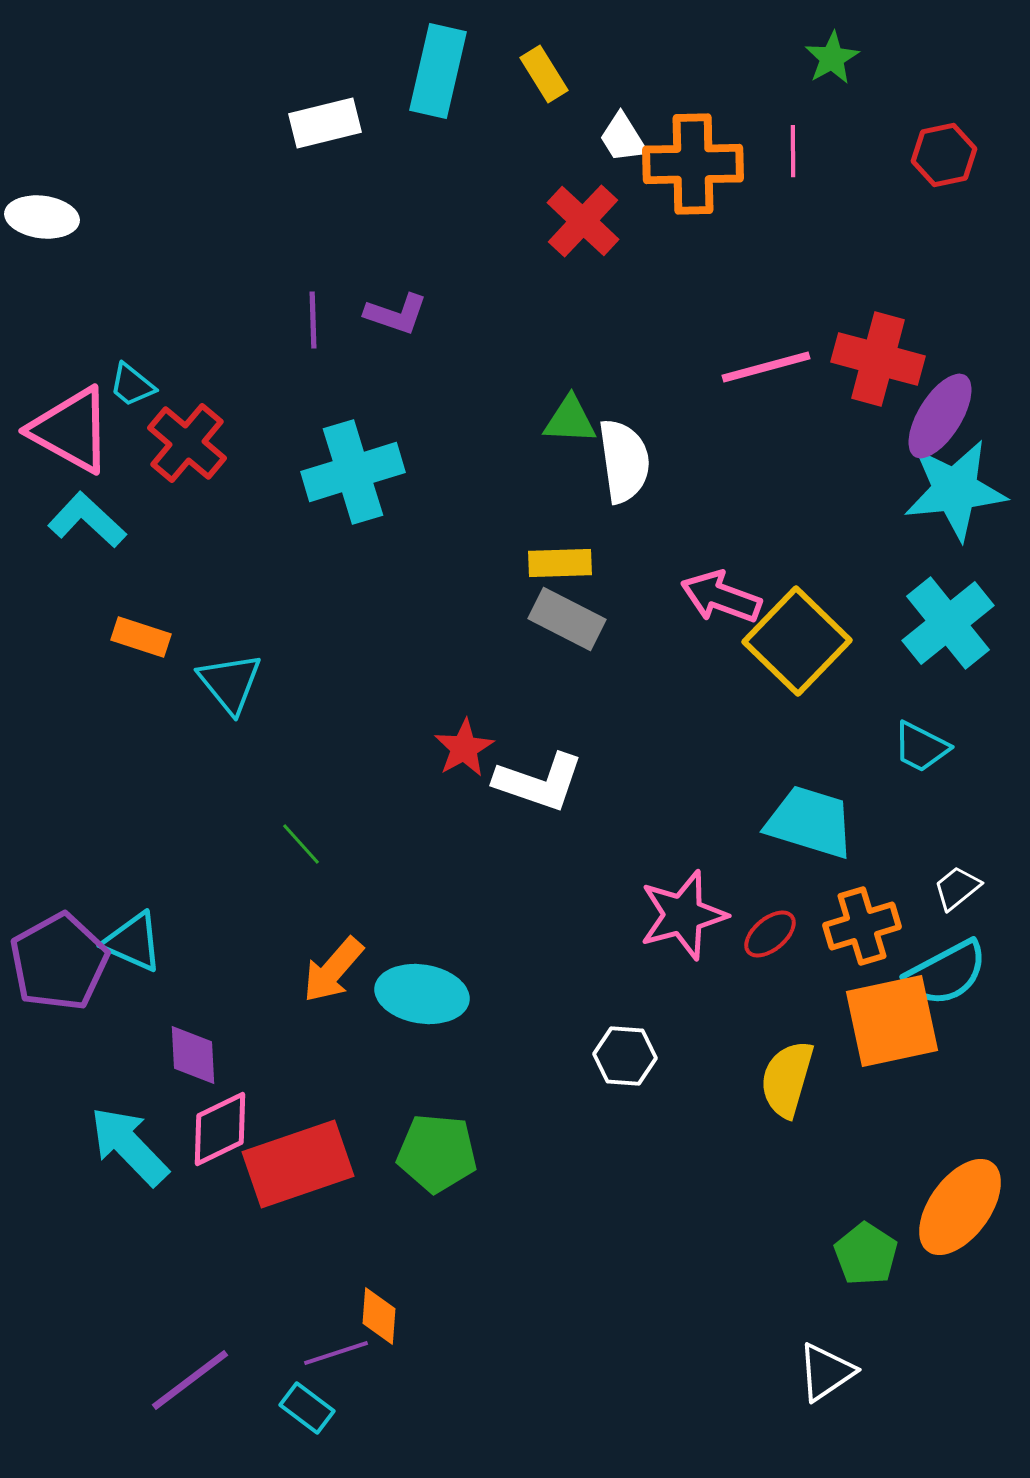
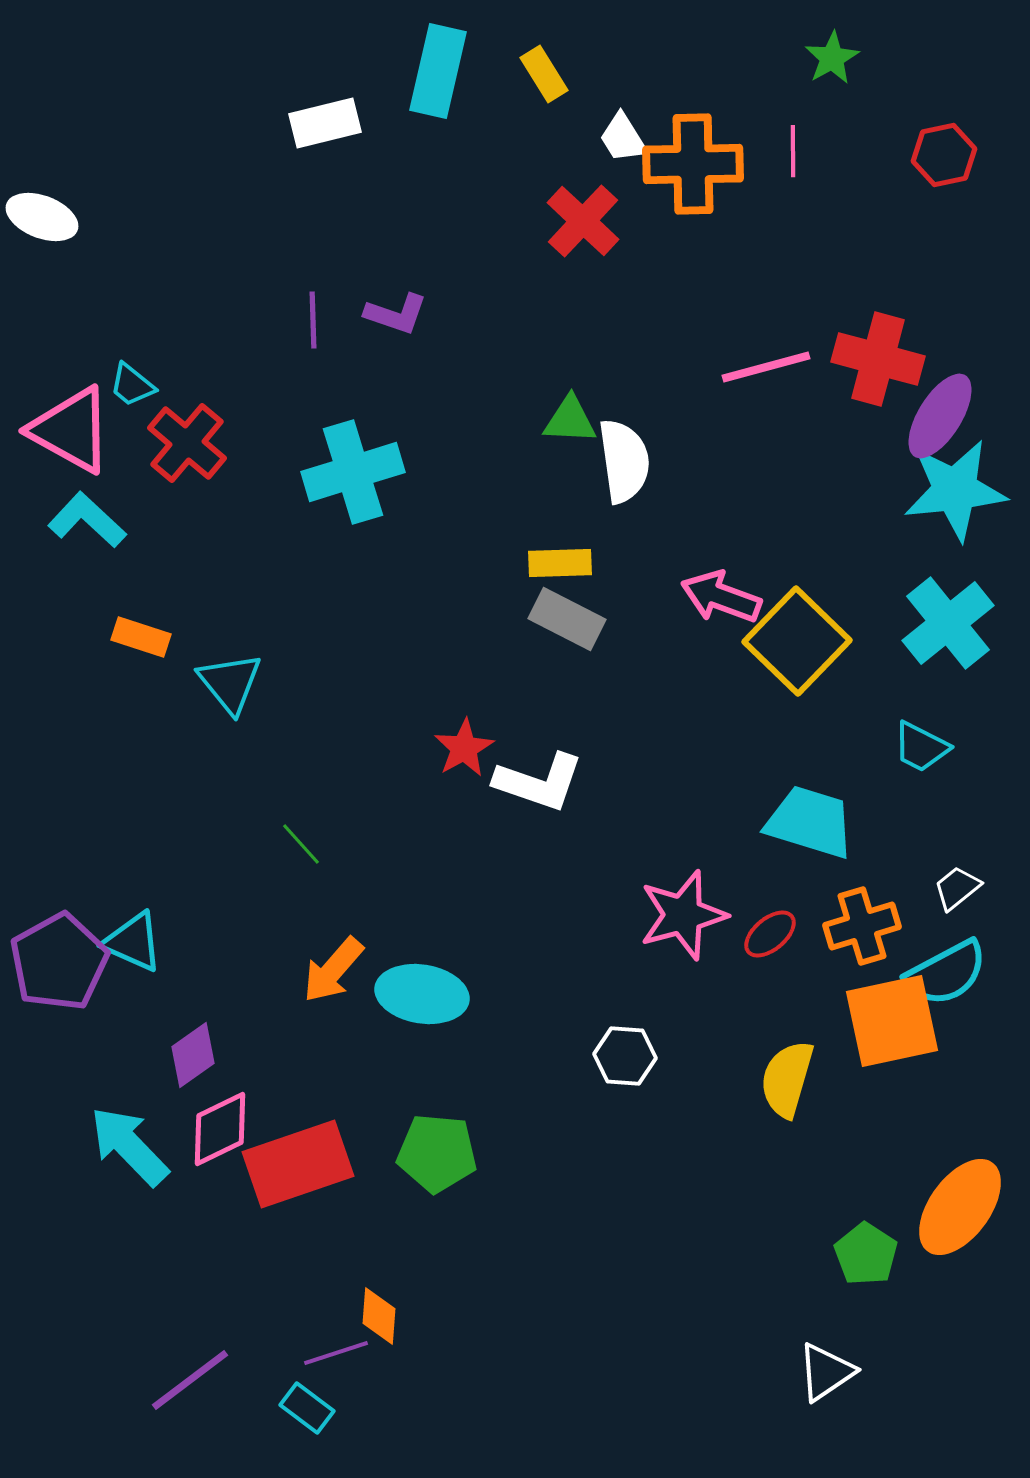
white ellipse at (42, 217): rotated 14 degrees clockwise
purple diamond at (193, 1055): rotated 58 degrees clockwise
